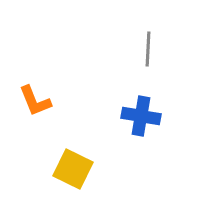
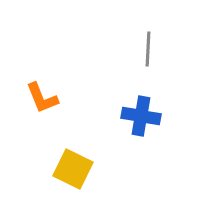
orange L-shape: moved 7 px right, 3 px up
